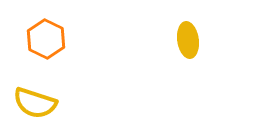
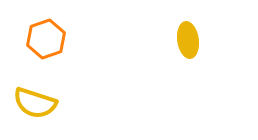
orange hexagon: rotated 15 degrees clockwise
